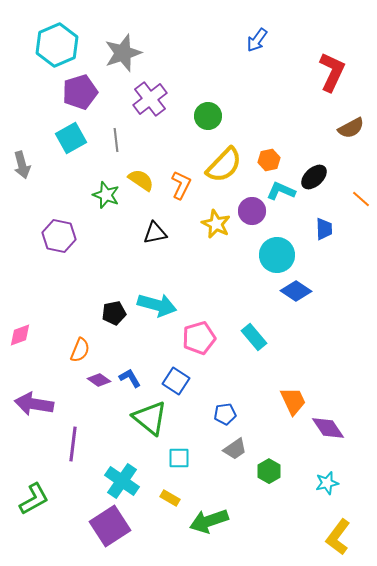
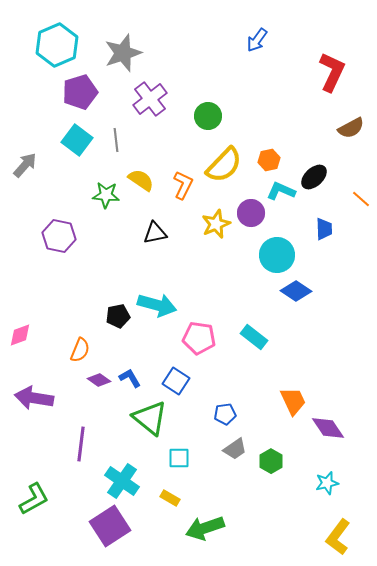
cyan square at (71, 138): moved 6 px right, 2 px down; rotated 24 degrees counterclockwise
gray arrow at (22, 165): moved 3 px right; rotated 124 degrees counterclockwise
orange L-shape at (181, 185): moved 2 px right
green star at (106, 195): rotated 16 degrees counterclockwise
purple circle at (252, 211): moved 1 px left, 2 px down
yellow star at (216, 224): rotated 24 degrees clockwise
black pentagon at (114, 313): moved 4 px right, 3 px down
cyan rectangle at (254, 337): rotated 12 degrees counterclockwise
pink pentagon at (199, 338): rotated 24 degrees clockwise
purple arrow at (34, 404): moved 6 px up
purple line at (73, 444): moved 8 px right
green hexagon at (269, 471): moved 2 px right, 10 px up
green arrow at (209, 521): moved 4 px left, 7 px down
